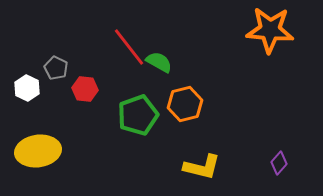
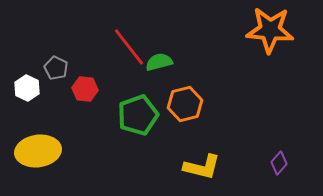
green semicircle: rotated 44 degrees counterclockwise
